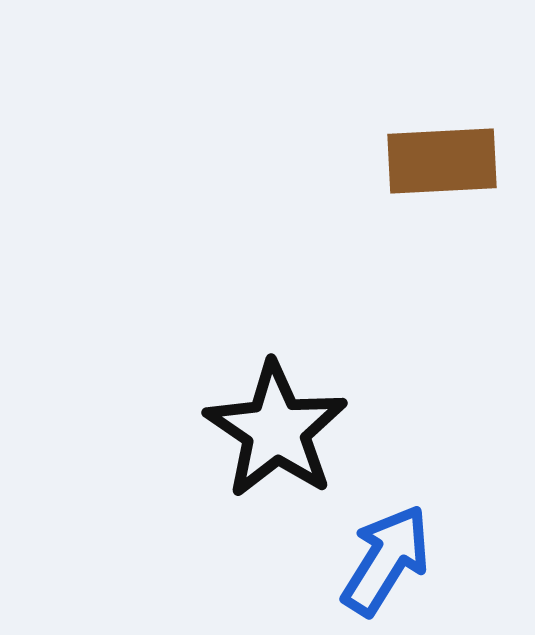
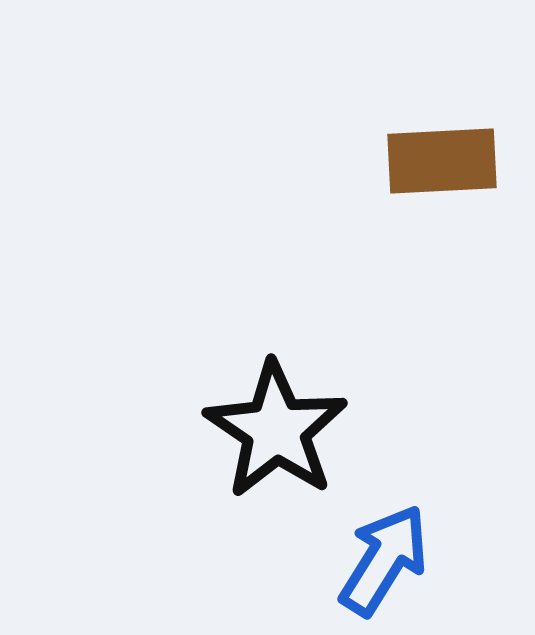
blue arrow: moved 2 px left
